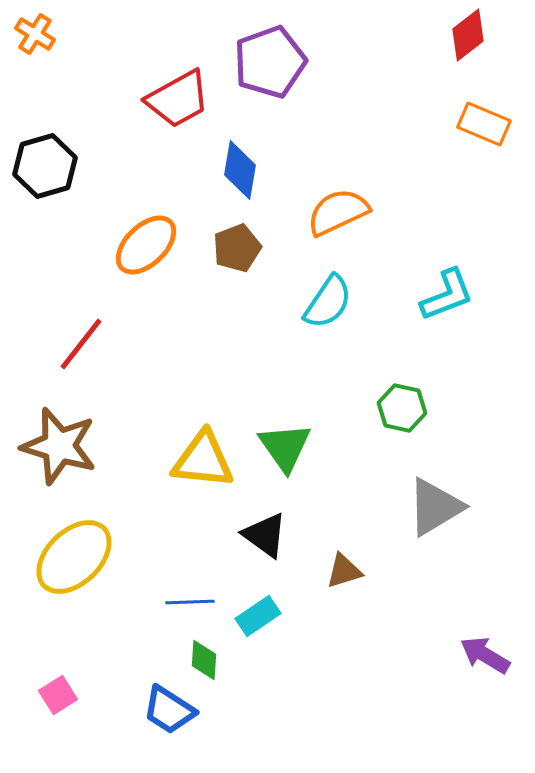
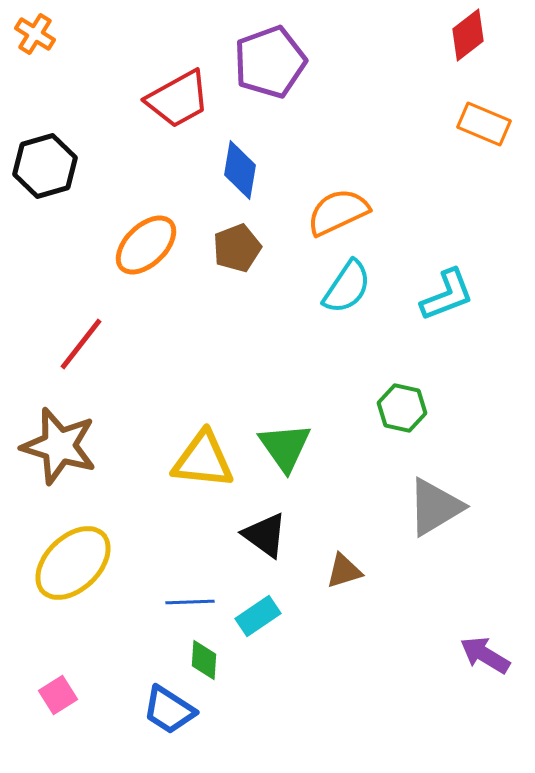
cyan semicircle: moved 19 px right, 15 px up
yellow ellipse: moved 1 px left, 6 px down
